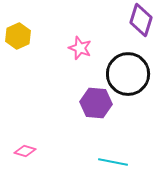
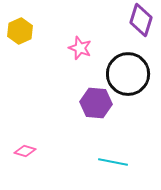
yellow hexagon: moved 2 px right, 5 px up
